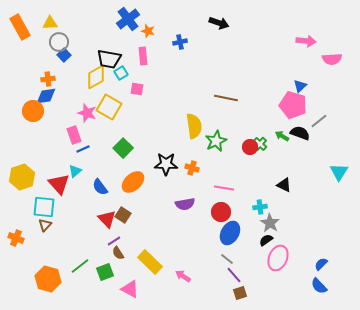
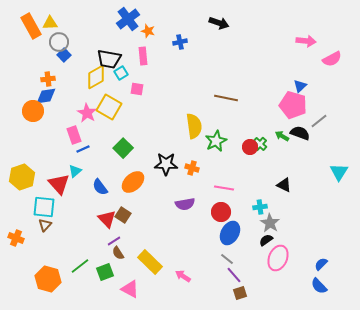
orange rectangle at (20, 27): moved 11 px right, 1 px up
pink semicircle at (332, 59): rotated 24 degrees counterclockwise
pink star at (87, 113): rotated 12 degrees clockwise
